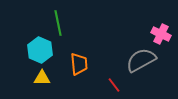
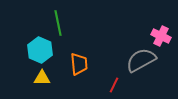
pink cross: moved 2 px down
red line: rotated 63 degrees clockwise
